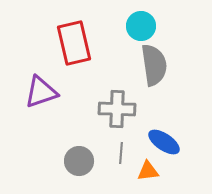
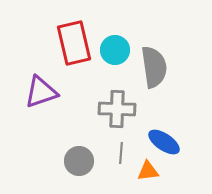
cyan circle: moved 26 px left, 24 px down
gray semicircle: moved 2 px down
